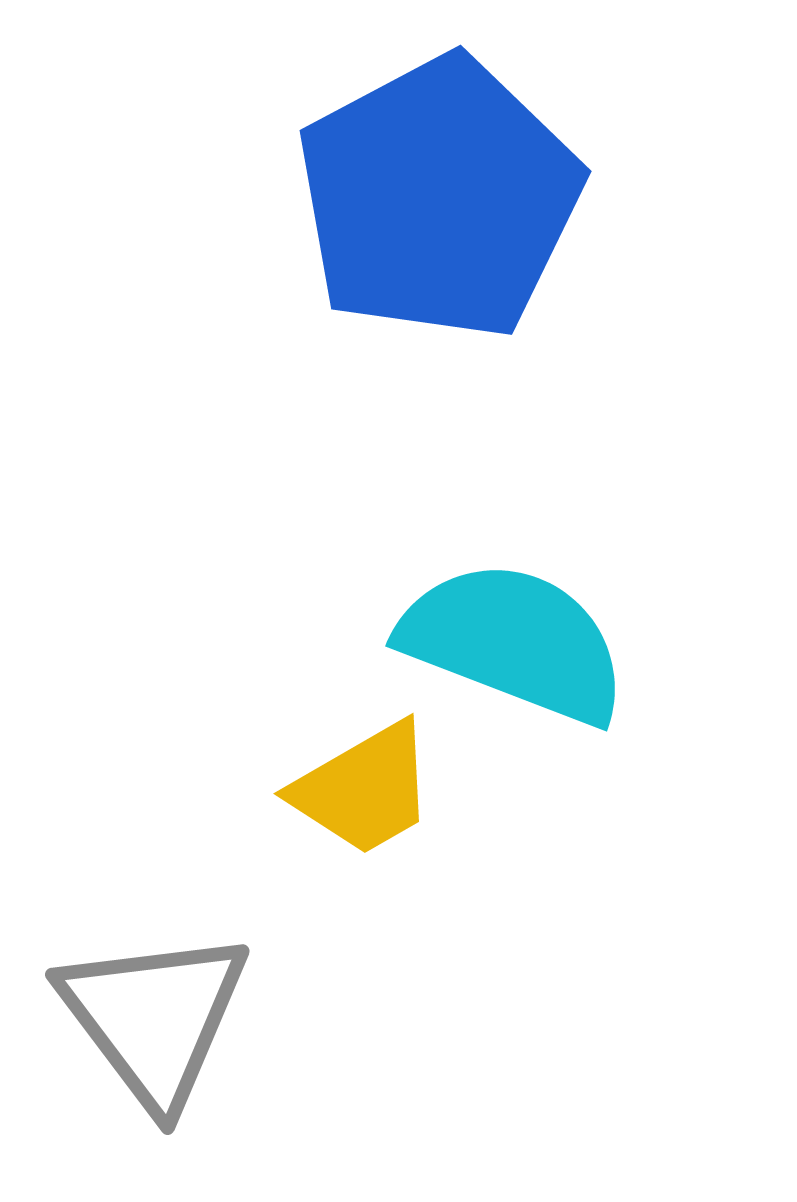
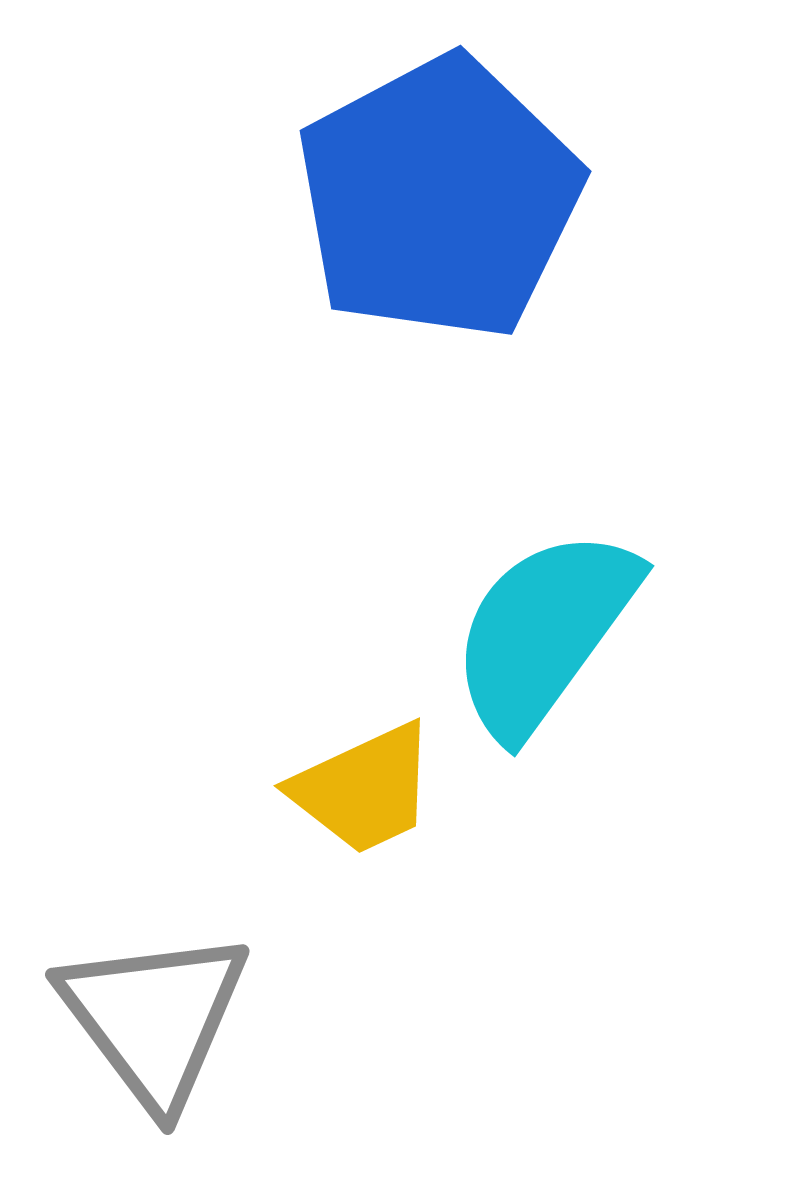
cyan semicircle: moved 30 px right, 10 px up; rotated 75 degrees counterclockwise
yellow trapezoid: rotated 5 degrees clockwise
